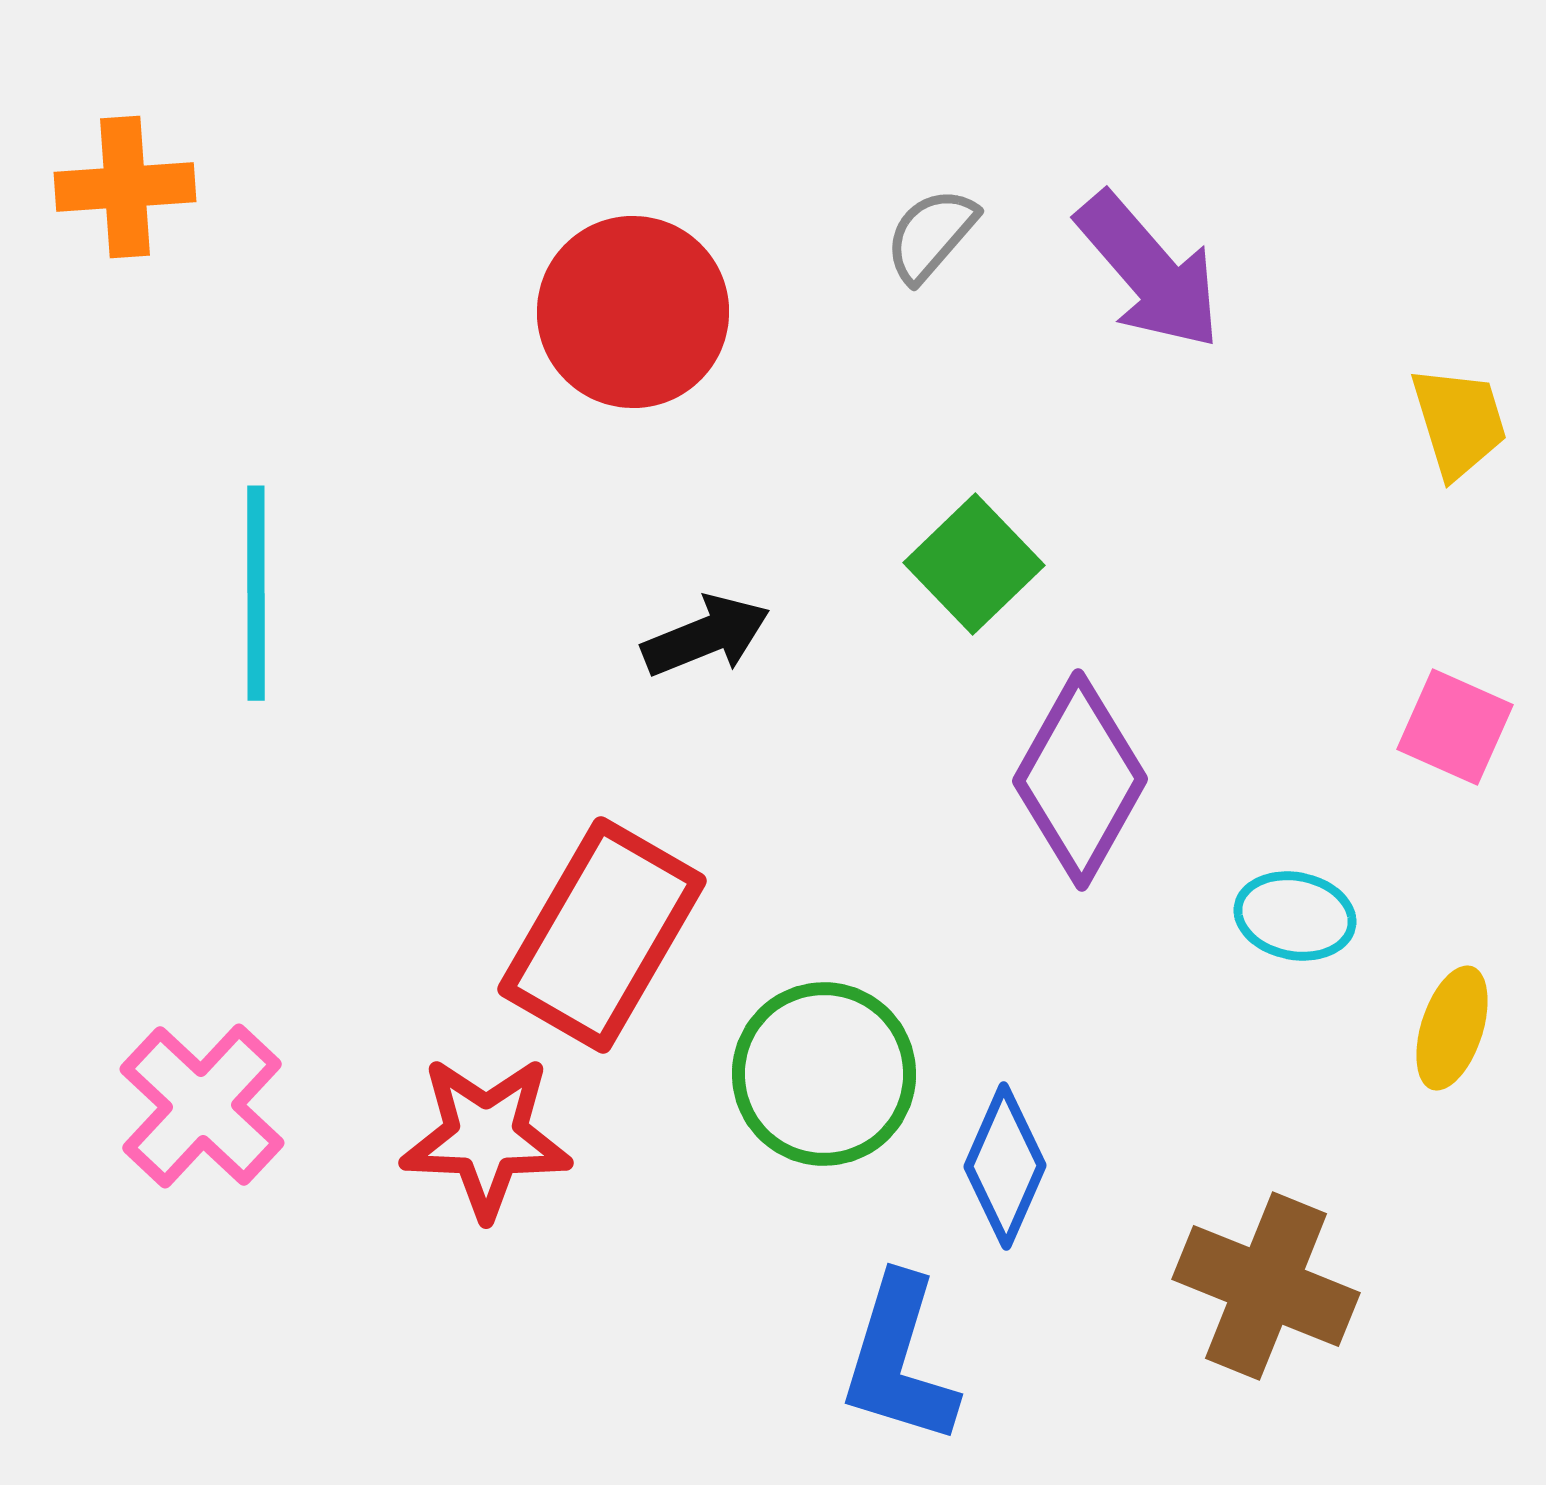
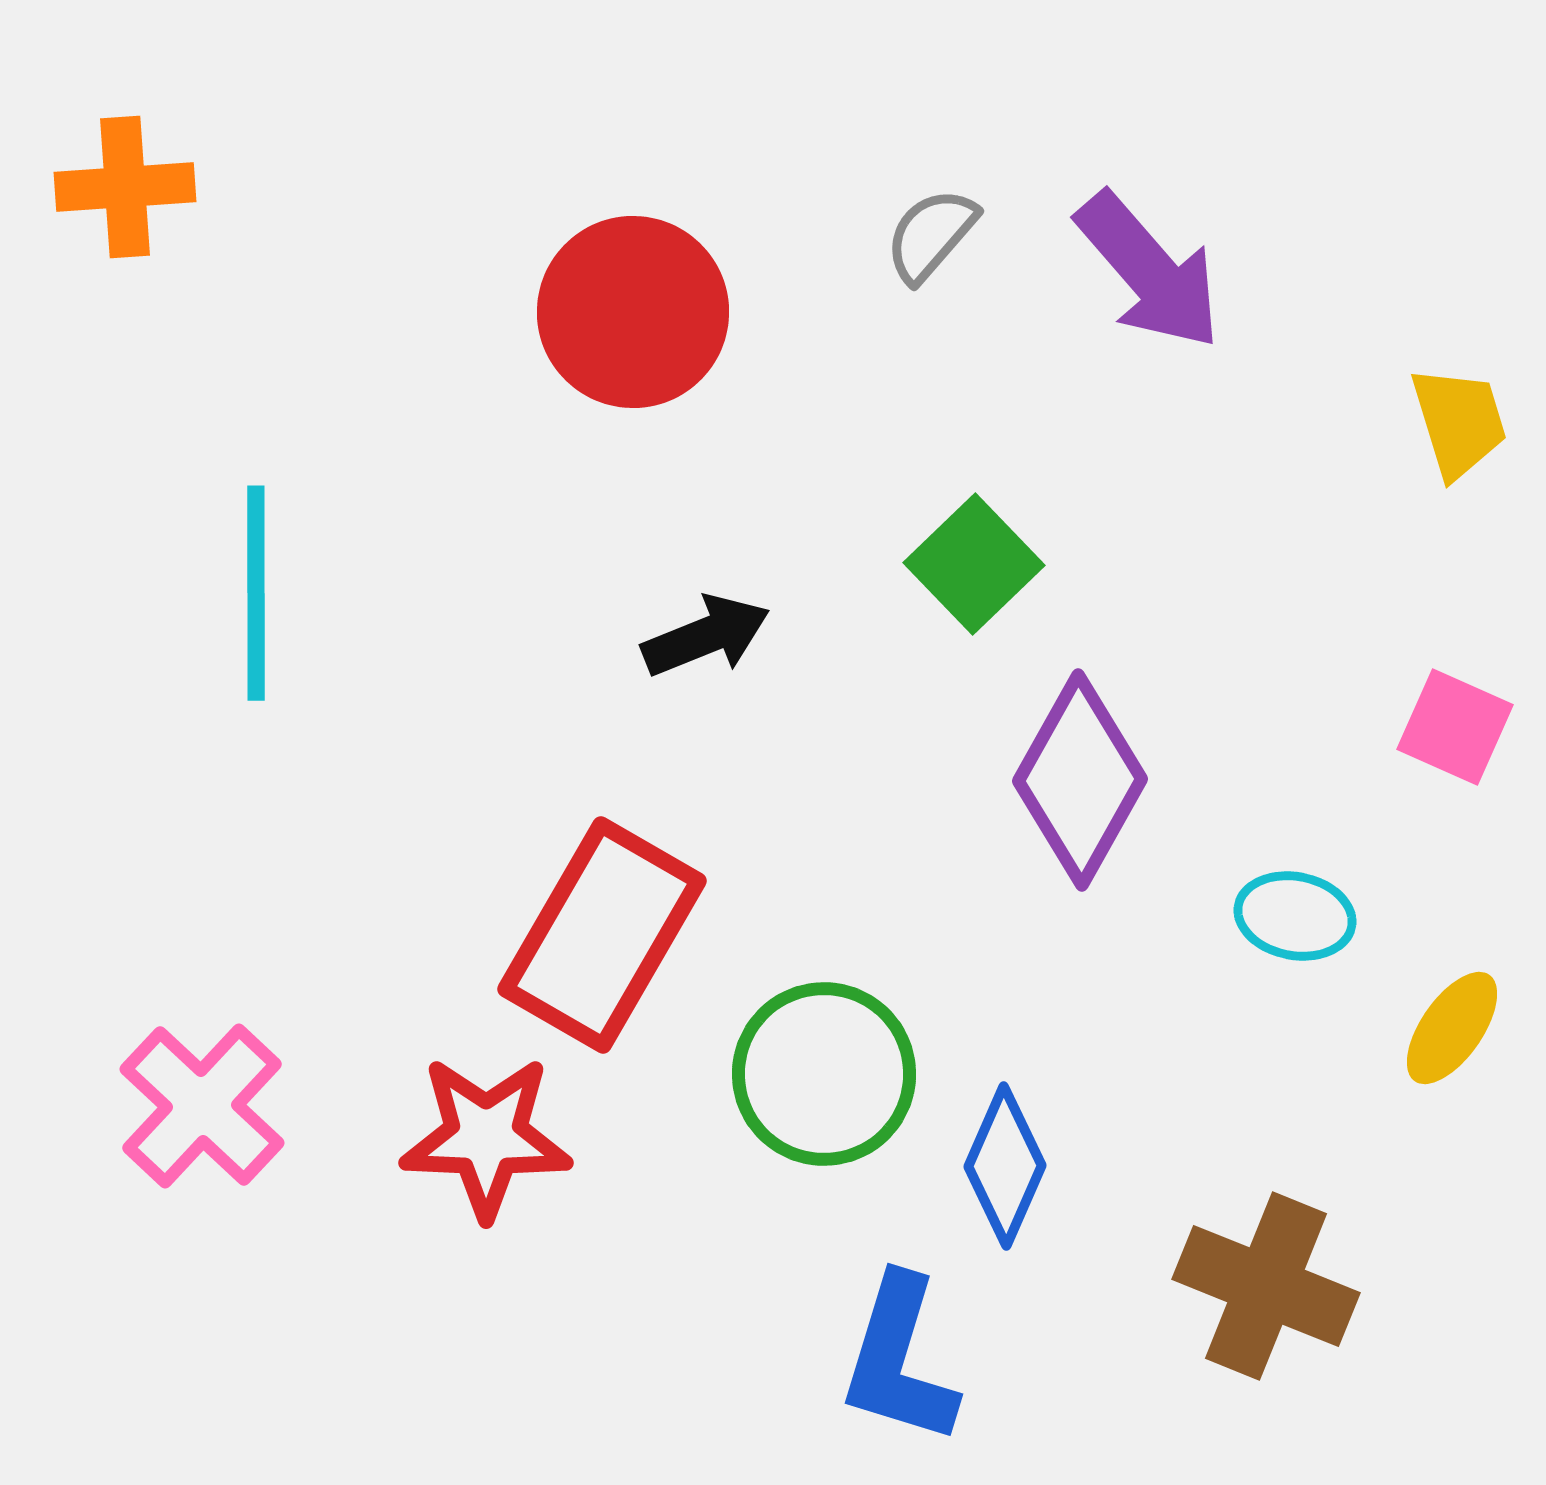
yellow ellipse: rotated 17 degrees clockwise
